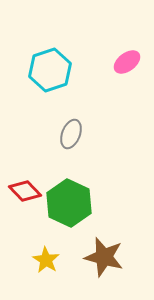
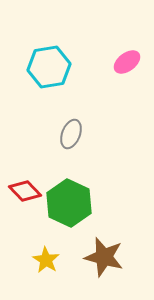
cyan hexagon: moved 1 px left, 3 px up; rotated 9 degrees clockwise
